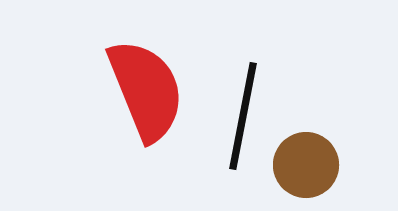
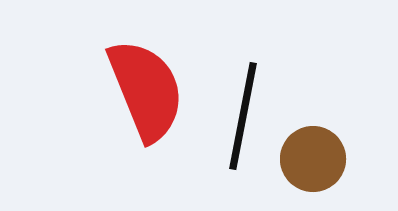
brown circle: moved 7 px right, 6 px up
